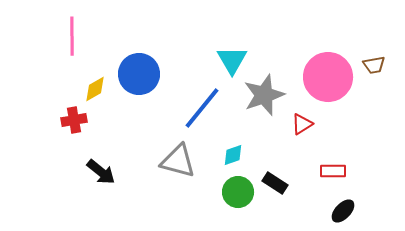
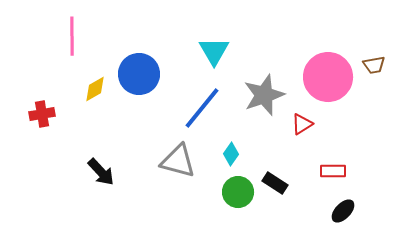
cyan triangle: moved 18 px left, 9 px up
red cross: moved 32 px left, 6 px up
cyan diamond: moved 2 px left, 1 px up; rotated 35 degrees counterclockwise
black arrow: rotated 8 degrees clockwise
